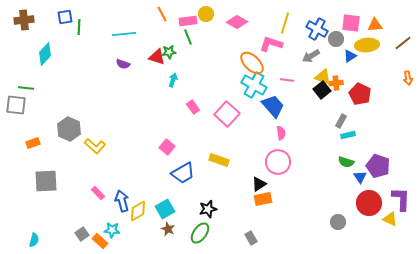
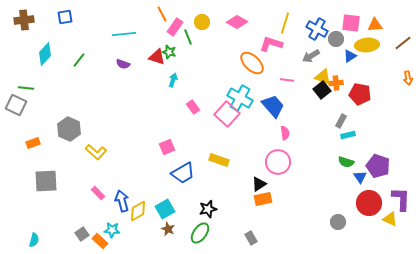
yellow circle at (206, 14): moved 4 px left, 8 px down
pink rectangle at (188, 21): moved 13 px left, 6 px down; rotated 48 degrees counterclockwise
green line at (79, 27): moved 33 px down; rotated 35 degrees clockwise
green star at (169, 52): rotated 24 degrees clockwise
cyan cross at (254, 85): moved 14 px left, 13 px down
red pentagon at (360, 94): rotated 15 degrees counterclockwise
gray square at (16, 105): rotated 20 degrees clockwise
pink semicircle at (281, 133): moved 4 px right
yellow L-shape at (95, 146): moved 1 px right, 6 px down
pink square at (167, 147): rotated 28 degrees clockwise
